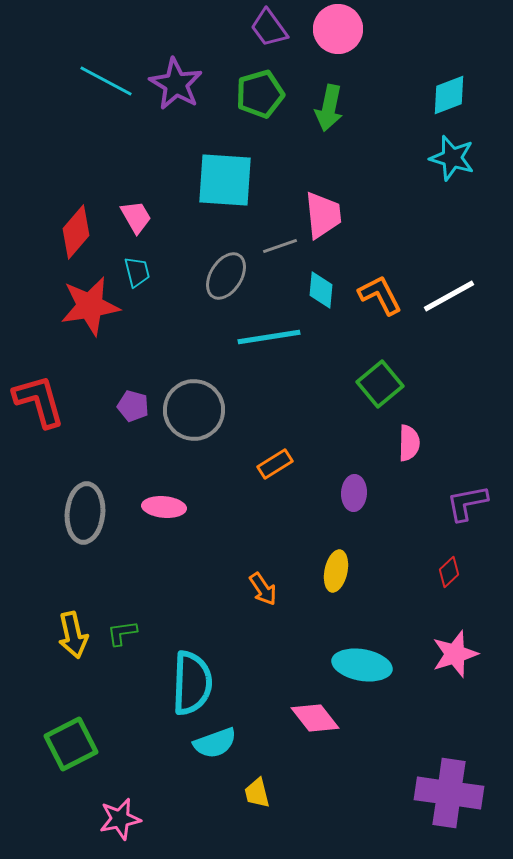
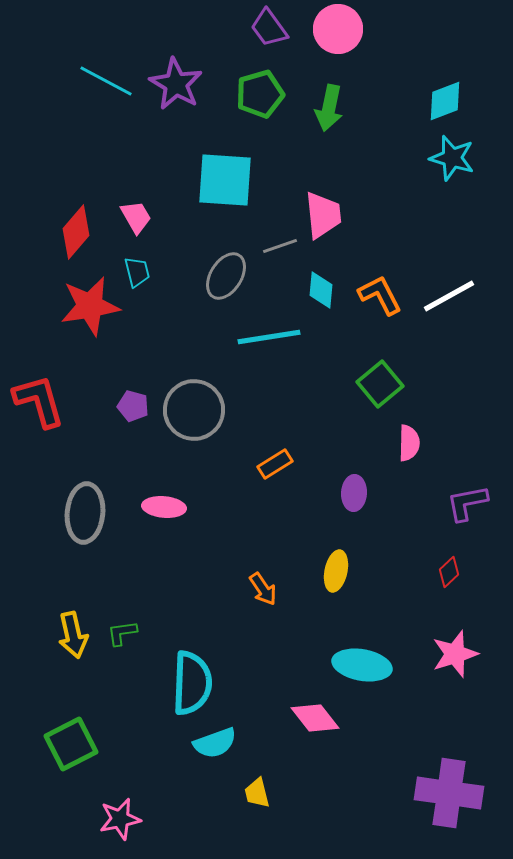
cyan diamond at (449, 95): moved 4 px left, 6 px down
